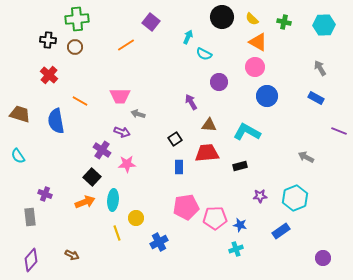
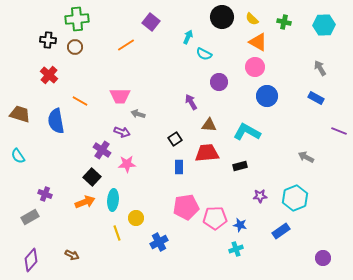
gray rectangle at (30, 217): rotated 66 degrees clockwise
